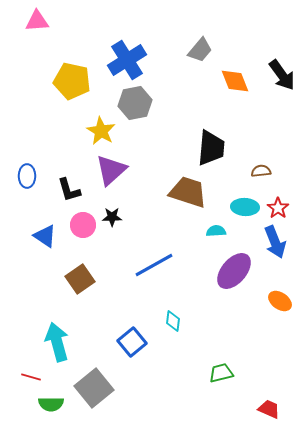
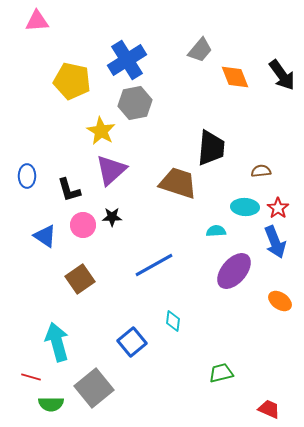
orange diamond: moved 4 px up
brown trapezoid: moved 10 px left, 9 px up
